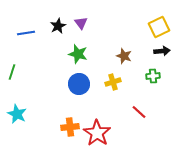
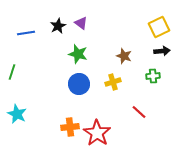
purple triangle: rotated 16 degrees counterclockwise
